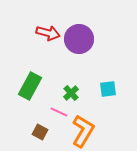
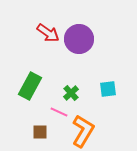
red arrow: rotated 20 degrees clockwise
brown square: rotated 28 degrees counterclockwise
